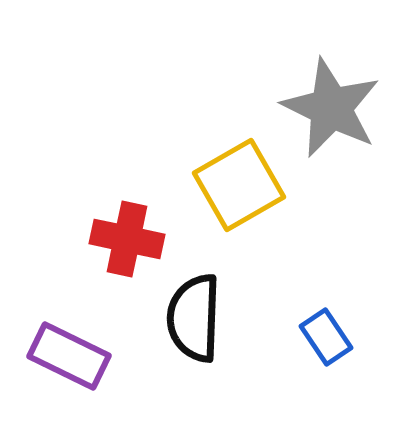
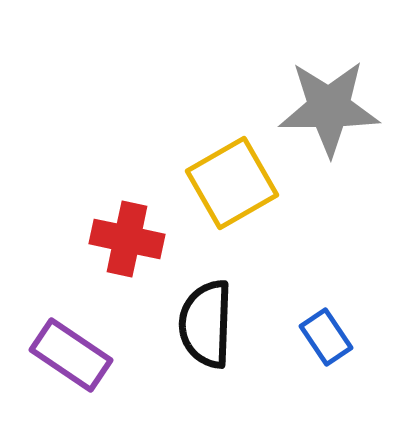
gray star: moved 2 px left; rotated 26 degrees counterclockwise
yellow square: moved 7 px left, 2 px up
black semicircle: moved 12 px right, 6 px down
purple rectangle: moved 2 px right, 1 px up; rotated 8 degrees clockwise
